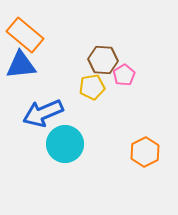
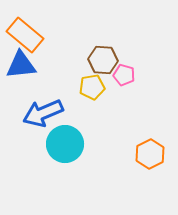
pink pentagon: rotated 25 degrees counterclockwise
orange hexagon: moved 5 px right, 2 px down
